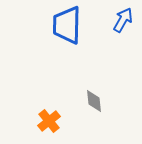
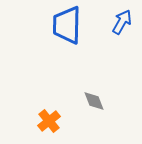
blue arrow: moved 1 px left, 2 px down
gray diamond: rotated 15 degrees counterclockwise
